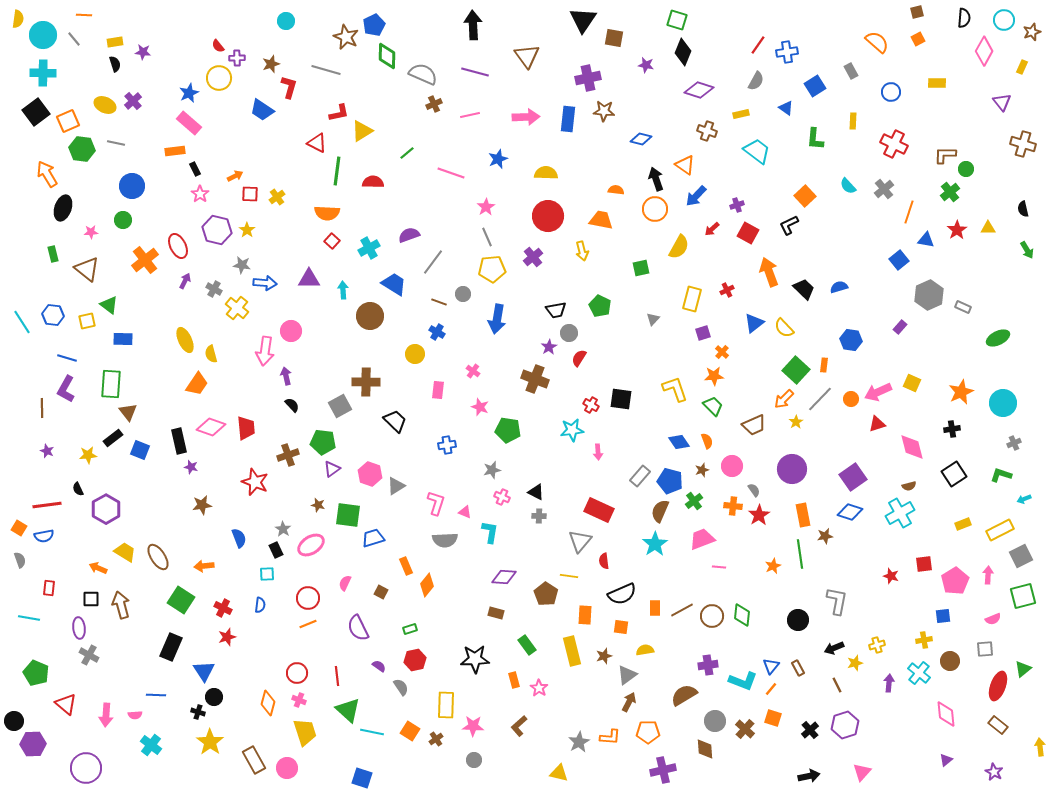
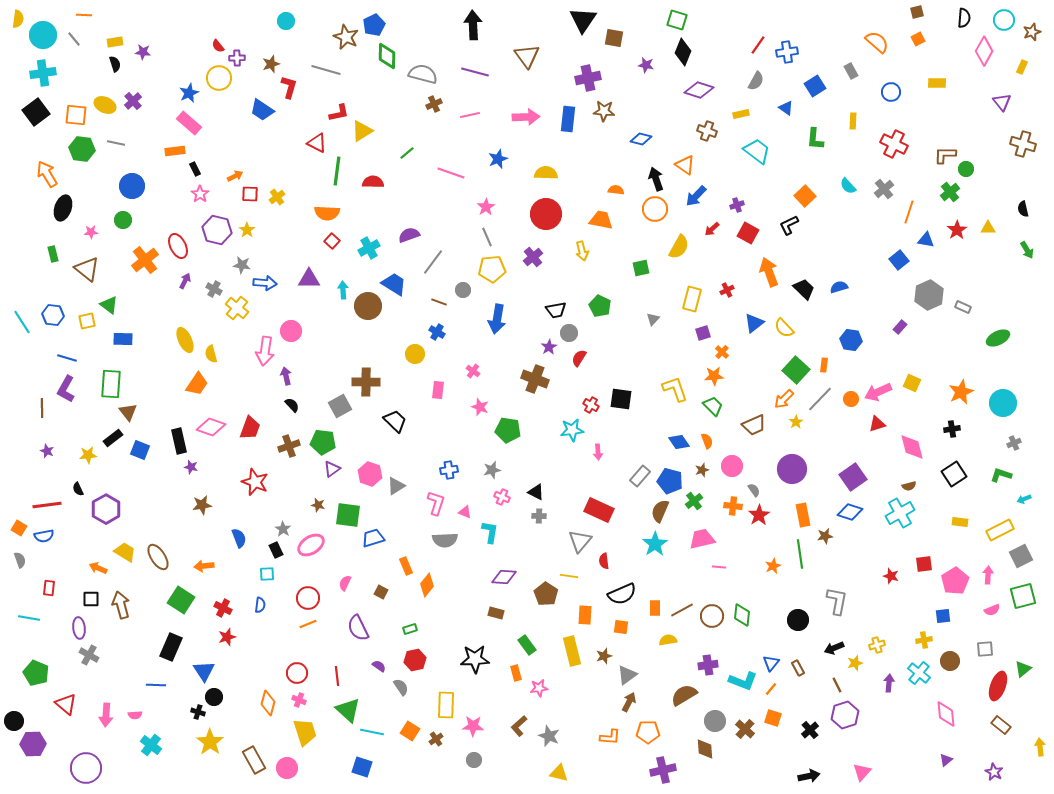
cyan cross at (43, 73): rotated 10 degrees counterclockwise
gray semicircle at (423, 74): rotated 8 degrees counterclockwise
orange square at (68, 121): moved 8 px right, 6 px up; rotated 30 degrees clockwise
red circle at (548, 216): moved 2 px left, 2 px up
gray circle at (463, 294): moved 4 px up
brown circle at (370, 316): moved 2 px left, 10 px up
red trapezoid at (246, 428): moved 4 px right; rotated 25 degrees clockwise
blue cross at (447, 445): moved 2 px right, 25 px down
brown cross at (288, 455): moved 1 px right, 9 px up
yellow rectangle at (963, 524): moved 3 px left, 2 px up; rotated 28 degrees clockwise
pink trapezoid at (702, 539): rotated 8 degrees clockwise
pink semicircle at (993, 619): moved 1 px left, 9 px up
yellow semicircle at (645, 650): moved 23 px right, 10 px up
blue triangle at (771, 666): moved 3 px up
orange rectangle at (514, 680): moved 2 px right, 7 px up
pink star at (539, 688): rotated 30 degrees clockwise
blue line at (156, 695): moved 10 px up
purple hexagon at (845, 725): moved 10 px up
brown rectangle at (998, 725): moved 3 px right
gray star at (579, 742): moved 30 px left, 6 px up; rotated 20 degrees counterclockwise
blue square at (362, 778): moved 11 px up
